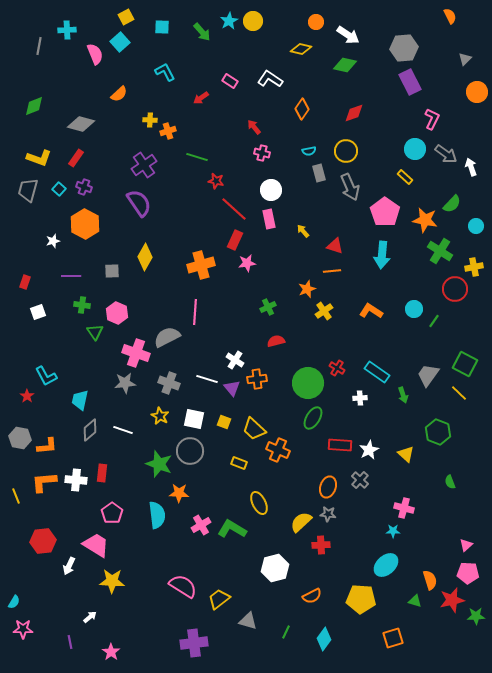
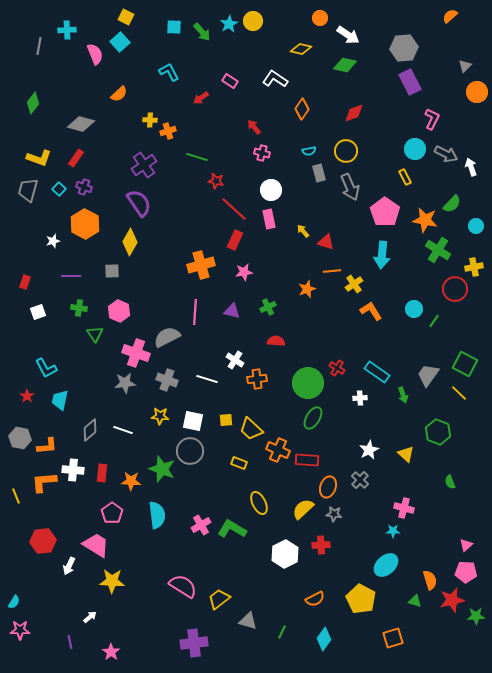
orange semicircle at (450, 16): rotated 105 degrees counterclockwise
yellow square at (126, 17): rotated 35 degrees counterclockwise
cyan star at (229, 21): moved 3 px down
orange circle at (316, 22): moved 4 px right, 4 px up
cyan square at (162, 27): moved 12 px right
gray triangle at (465, 59): moved 7 px down
cyan L-shape at (165, 72): moved 4 px right
white L-shape at (270, 79): moved 5 px right
green diamond at (34, 106): moved 1 px left, 3 px up; rotated 30 degrees counterclockwise
gray arrow at (446, 154): rotated 10 degrees counterclockwise
yellow rectangle at (405, 177): rotated 21 degrees clockwise
red triangle at (335, 246): moved 9 px left, 4 px up
green cross at (440, 251): moved 2 px left, 1 px up
yellow diamond at (145, 257): moved 15 px left, 15 px up
pink star at (247, 263): moved 3 px left, 9 px down
green cross at (82, 305): moved 3 px left, 3 px down
yellow cross at (324, 311): moved 30 px right, 27 px up
orange L-shape at (371, 311): rotated 25 degrees clockwise
pink hexagon at (117, 313): moved 2 px right, 2 px up
green triangle at (95, 332): moved 2 px down
red semicircle at (276, 341): rotated 18 degrees clockwise
cyan L-shape at (46, 376): moved 8 px up
gray cross at (169, 383): moved 2 px left, 3 px up
purple triangle at (232, 388): moved 77 px up; rotated 36 degrees counterclockwise
cyan trapezoid at (80, 400): moved 20 px left
yellow star at (160, 416): rotated 24 degrees counterclockwise
white square at (194, 419): moved 1 px left, 2 px down
yellow square at (224, 422): moved 2 px right, 2 px up; rotated 24 degrees counterclockwise
yellow trapezoid at (254, 429): moved 3 px left
red rectangle at (340, 445): moved 33 px left, 15 px down
green star at (159, 464): moved 3 px right, 5 px down
white cross at (76, 480): moved 3 px left, 10 px up
orange star at (179, 493): moved 48 px left, 12 px up
gray star at (328, 514): moved 6 px right
yellow semicircle at (301, 522): moved 2 px right, 13 px up
white hexagon at (275, 568): moved 10 px right, 14 px up; rotated 12 degrees counterclockwise
pink pentagon at (468, 573): moved 2 px left, 1 px up
orange semicircle at (312, 596): moved 3 px right, 3 px down
yellow pentagon at (361, 599): rotated 24 degrees clockwise
pink star at (23, 629): moved 3 px left, 1 px down
green line at (286, 632): moved 4 px left
